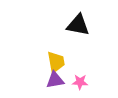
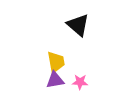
black triangle: rotated 30 degrees clockwise
